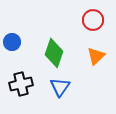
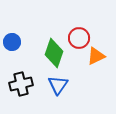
red circle: moved 14 px left, 18 px down
orange triangle: rotated 18 degrees clockwise
blue triangle: moved 2 px left, 2 px up
